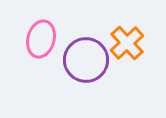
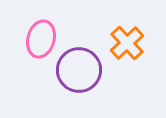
purple circle: moved 7 px left, 10 px down
